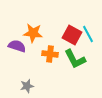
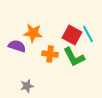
green L-shape: moved 1 px left, 2 px up
